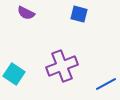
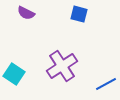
purple cross: rotated 12 degrees counterclockwise
